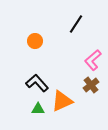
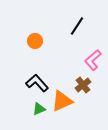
black line: moved 1 px right, 2 px down
brown cross: moved 8 px left
green triangle: moved 1 px right; rotated 24 degrees counterclockwise
